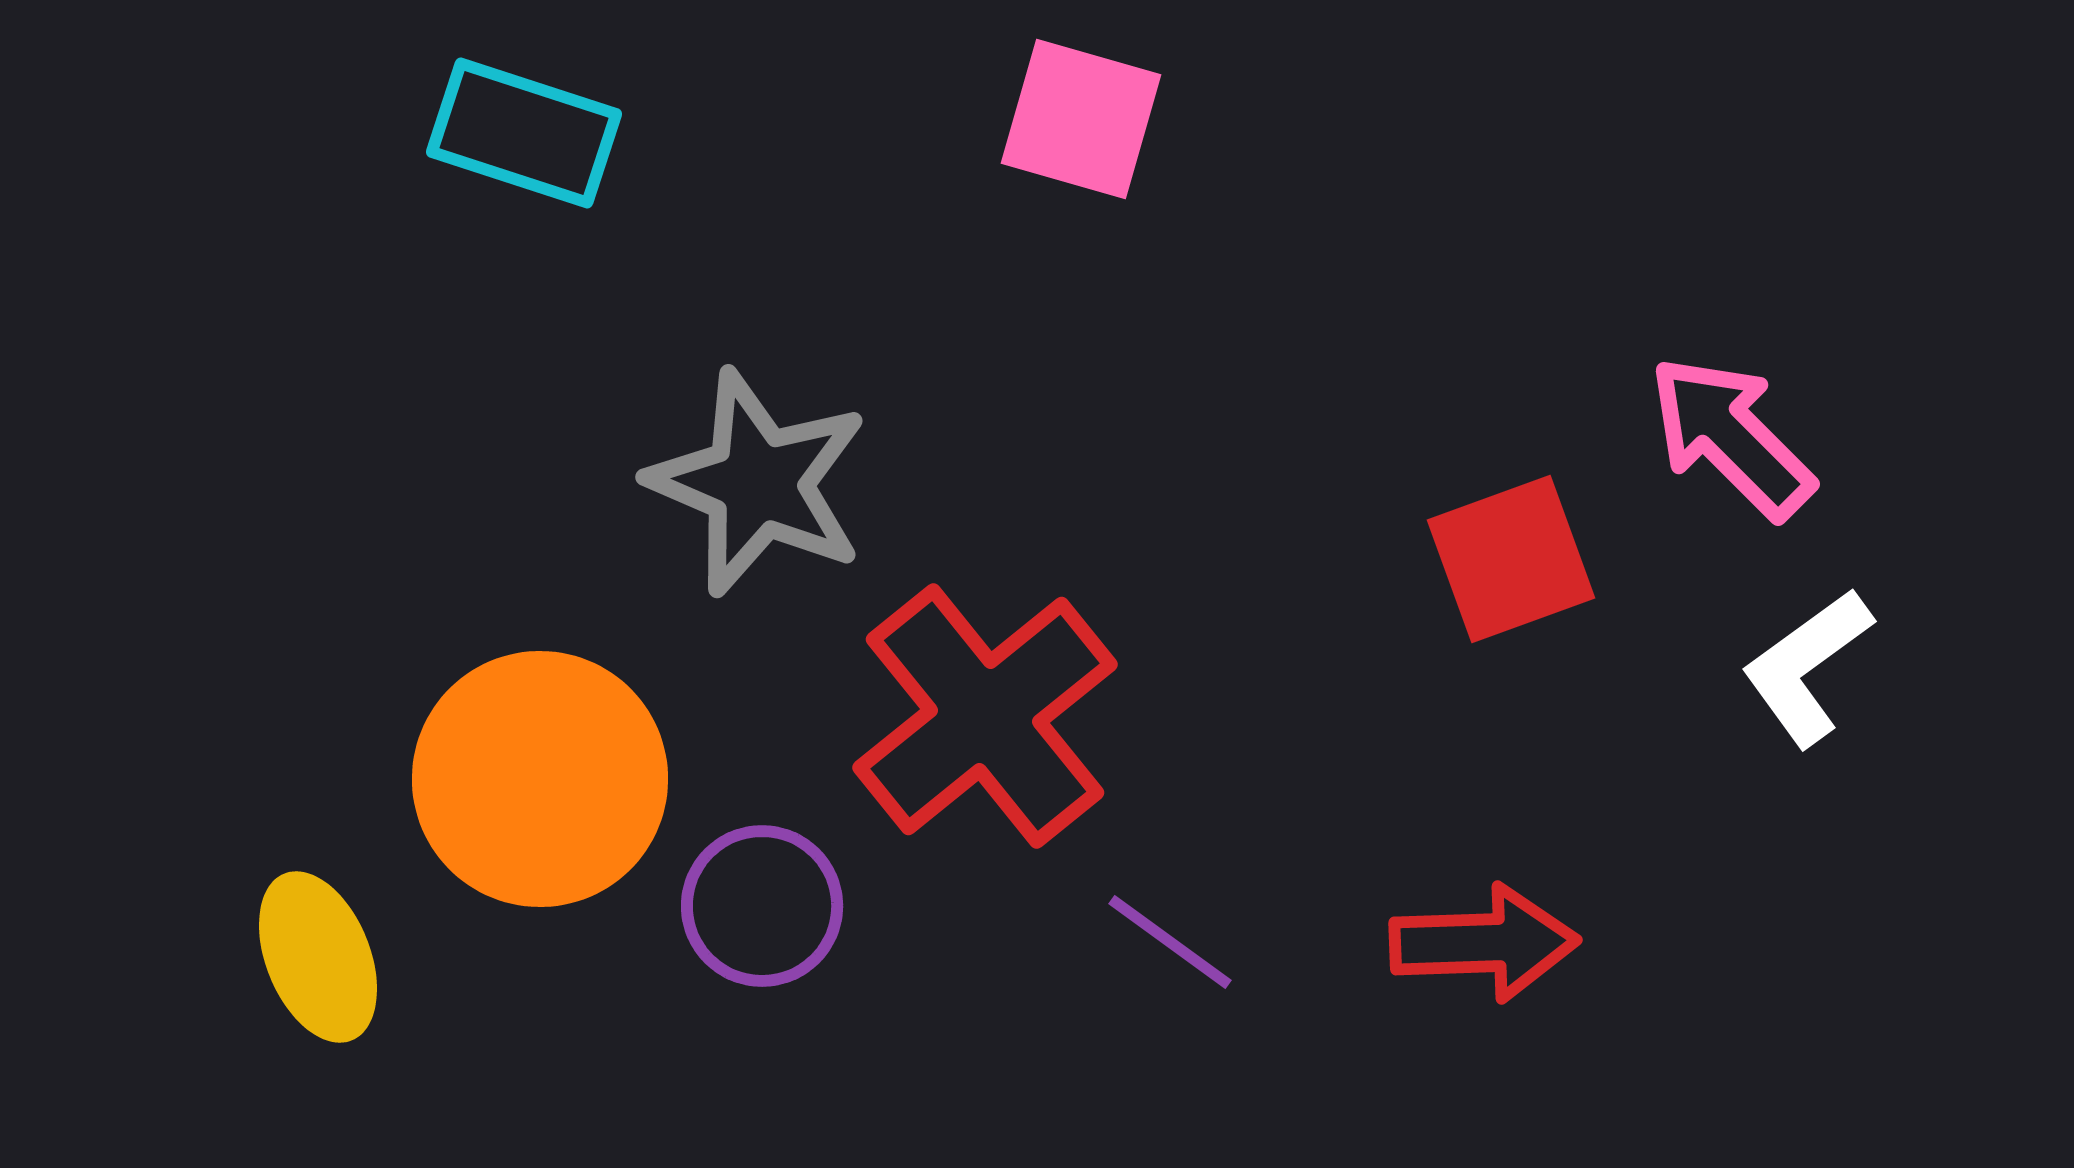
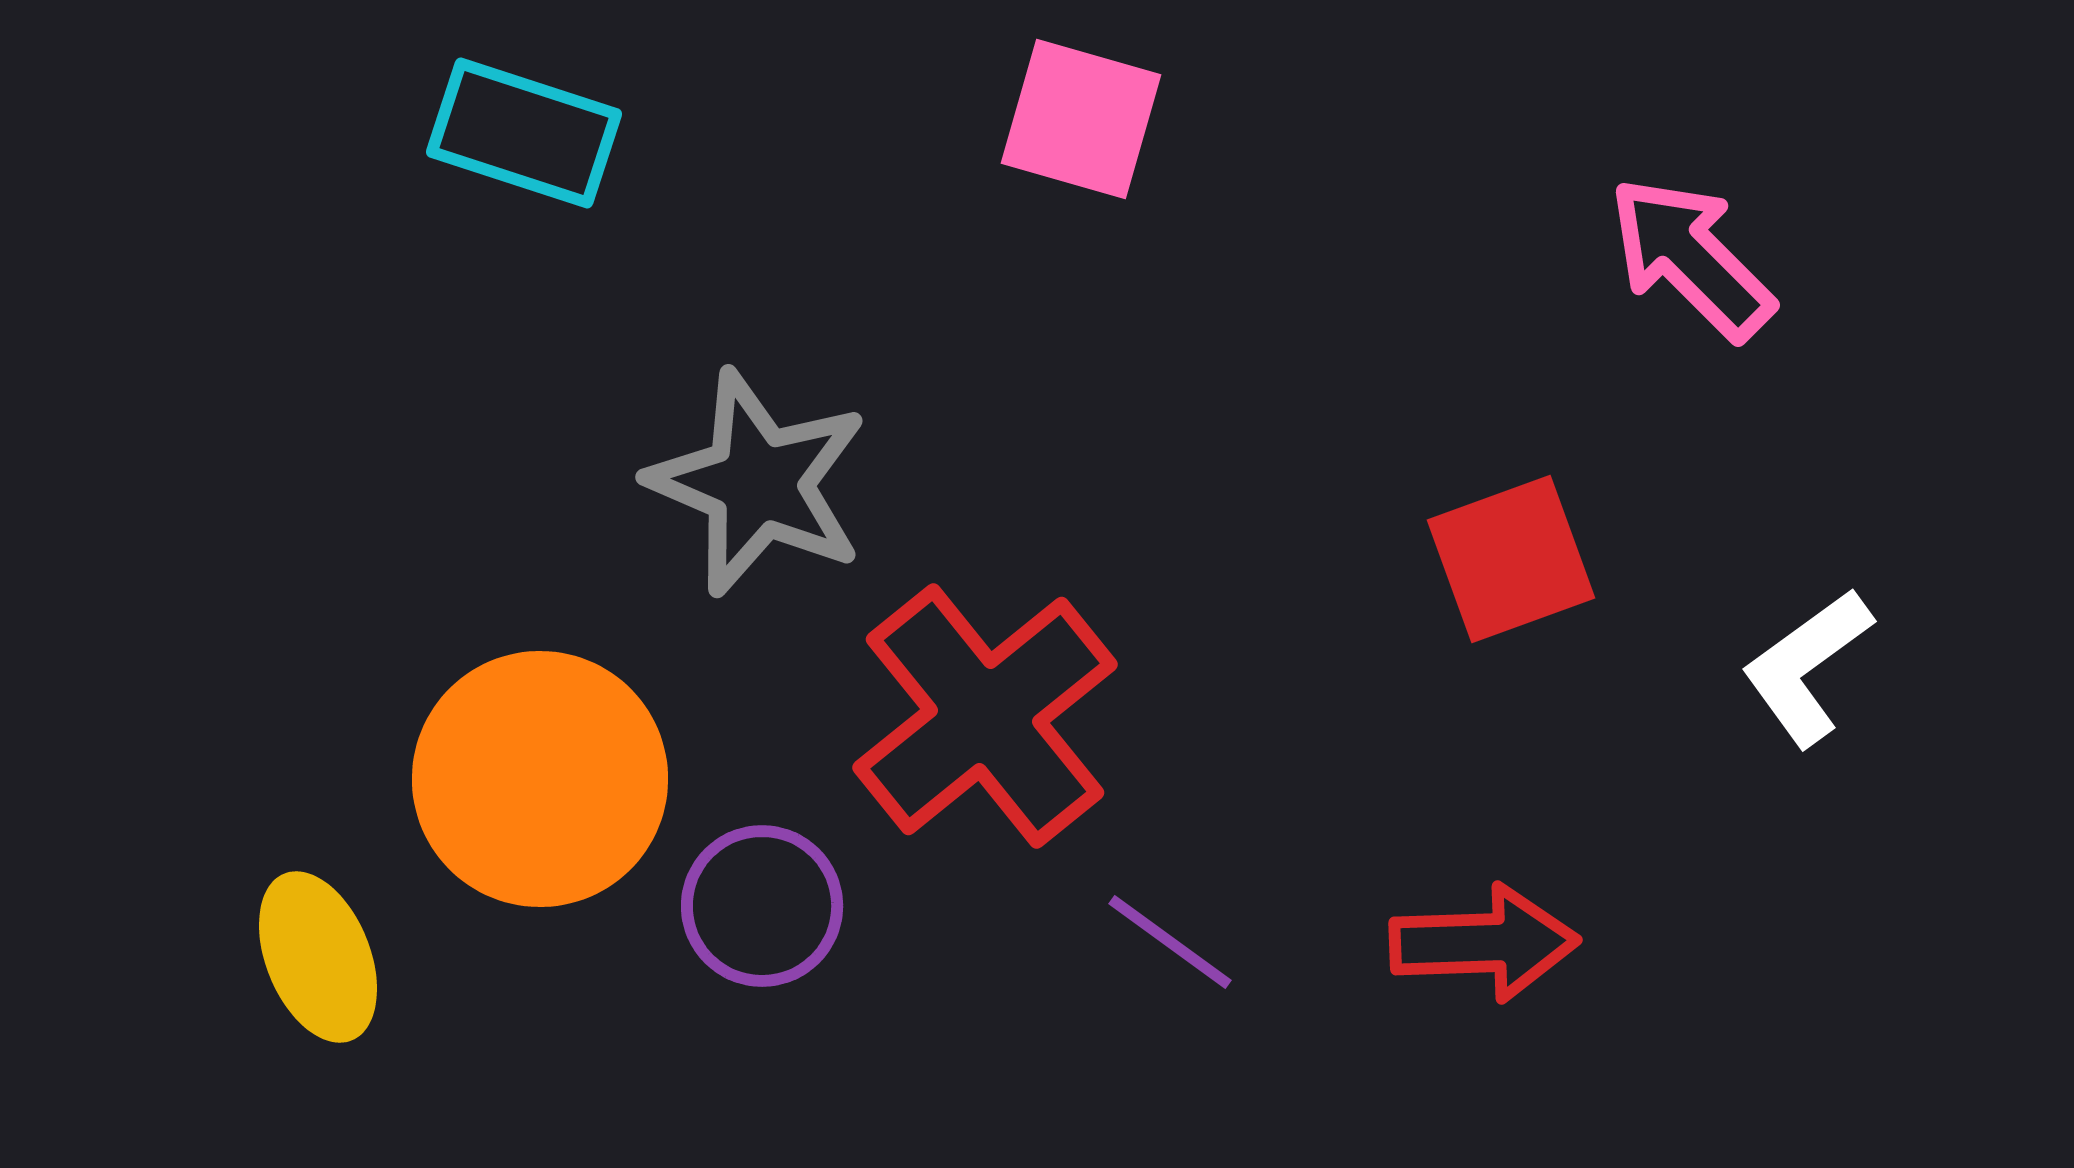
pink arrow: moved 40 px left, 179 px up
